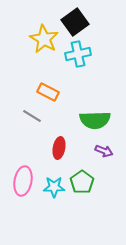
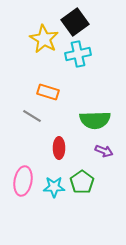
orange rectangle: rotated 10 degrees counterclockwise
red ellipse: rotated 10 degrees counterclockwise
